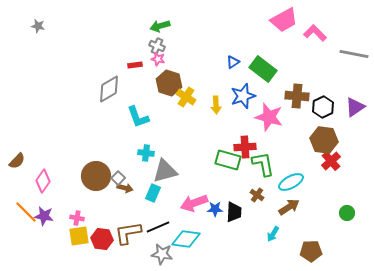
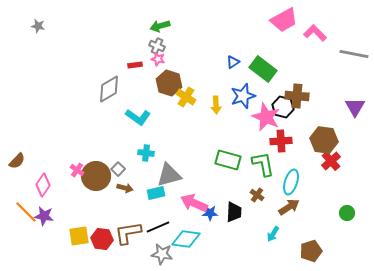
black hexagon at (323, 107): moved 40 px left; rotated 20 degrees counterclockwise
purple triangle at (355, 107): rotated 25 degrees counterclockwise
cyan L-shape at (138, 117): rotated 35 degrees counterclockwise
pink star at (269, 117): moved 3 px left; rotated 8 degrees clockwise
red cross at (245, 147): moved 36 px right, 6 px up
gray triangle at (165, 171): moved 4 px right, 4 px down
gray square at (118, 178): moved 9 px up
pink diamond at (43, 181): moved 4 px down
cyan ellipse at (291, 182): rotated 45 degrees counterclockwise
cyan rectangle at (153, 193): moved 3 px right; rotated 54 degrees clockwise
pink arrow at (194, 203): rotated 44 degrees clockwise
blue star at (215, 209): moved 5 px left, 4 px down
pink cross at (77, 218): moved 48 px up; rotated 24 degrees clockwise
brown pentagon at (311, 251): rotated 15 degrees counterclockwise
